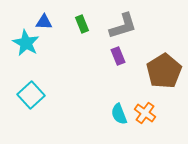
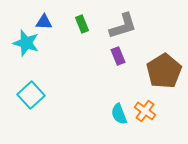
cyan star: rotated 12 degrees counterclockwise
orange cross: moved 2 px up
